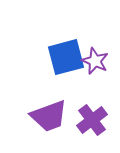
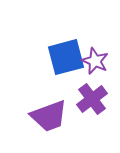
purple cross: moved 21 px up
